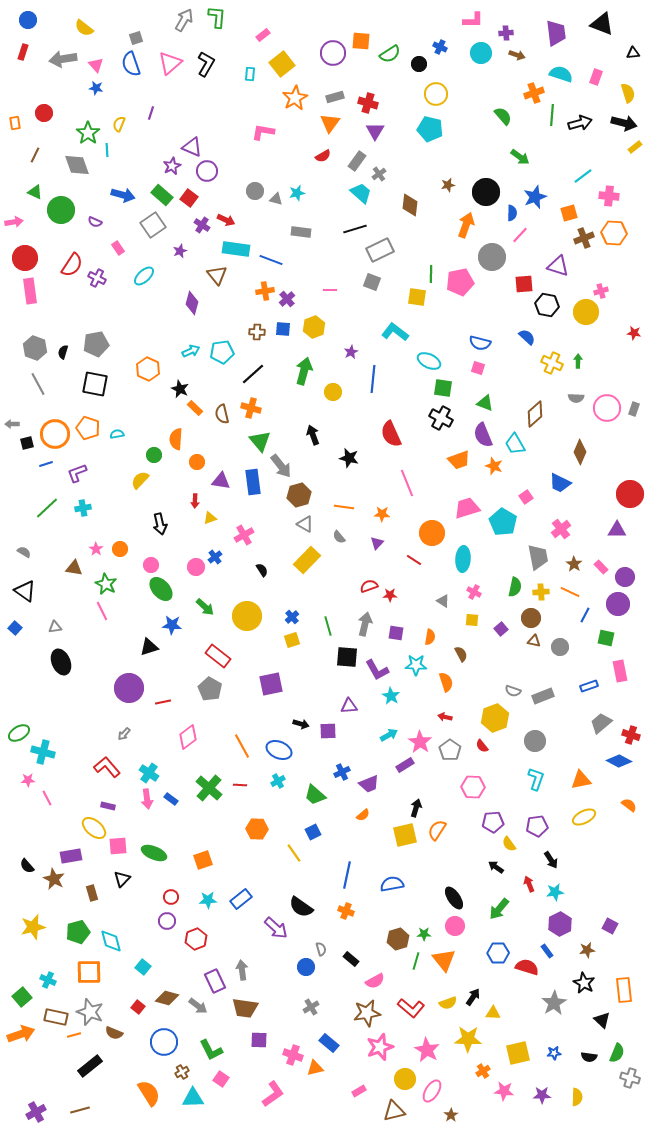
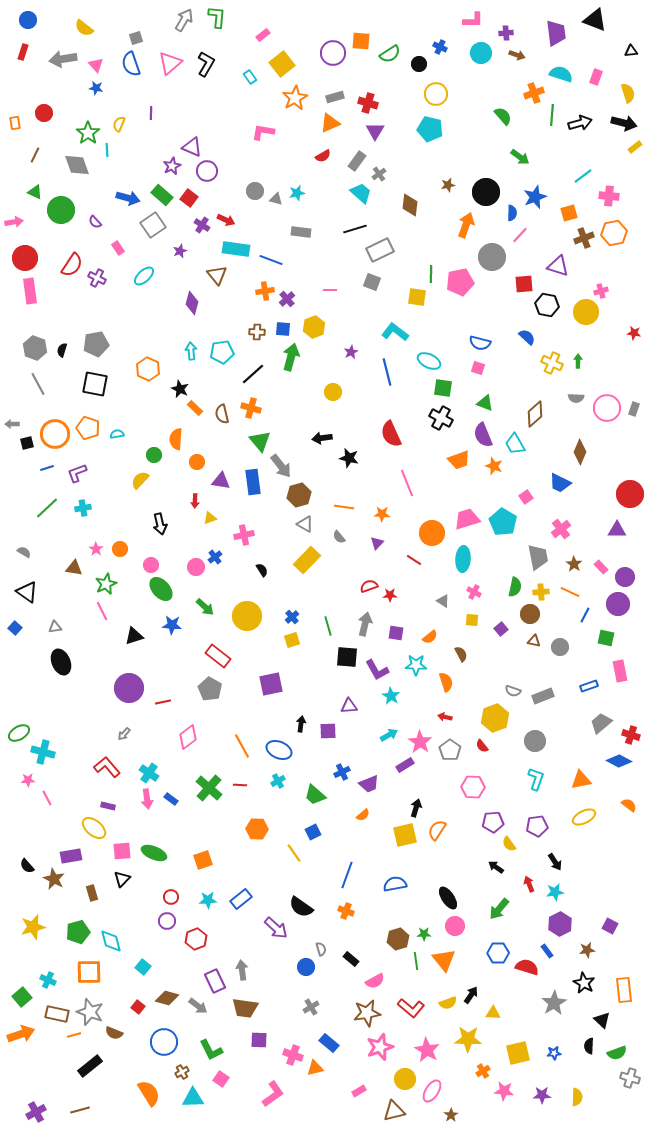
black triangle at (602, 24): moved 7 px left, 4 px up
black triangle at (633, 53): moved 2 px left, 2 px up
cyan rectangle at (250, 74): moved 3 px down; rotated 40 degrees counterclockwise
purple line at (151, 113): rotated 16 degrees counterclockwise
orange triangle at (330, 123): rotated 30 degrees clockwise
blue arrow at (123, 195): moved 5 px right, 3 px down
purple semicircle at (95, 222): rotated 24 degrees clockwise
orange hexagon at (614, 233): rotated 15 degrees counterclockwise
cyan arrow at (191, 351): rotated 72 degrees counterclockwise
black semicircle at (63, 352): moved 1 px left, 2 px up
green arrow at (304, 371): moved 13 px left, 14 px up
blue line at (373, 379): moved 14 px right, 7 px up; rotated 20 degrees counterclockwise
black arrow at (313, 435): moved 9 px right, 3 px down; rotated 78 degrees counterclockwise
blue line at (46, 464): moved 1 px right, 4 px down
pink trapezoid at (467, 508): moved 11 px down
pink cross at (244, 535): rotated 18 degrees clockwise
green star at (106, 584): rotated 20 degrees clockwise
black triangle at (25, 591): moved 2 px right, 1 px down
brown circle at (531, 618): moved 1 px left, 4 px up
orange semicircle at (430, 637): rotated 42 degrees clockwise
black triangle at (149, 647): moved 15 px left, 11 px up
black arrow at (301, 724): rotated 98 degrees counterclockwise
pink square at (118, 846): moved 4 px right, 5 px down
black arrow at (551, 860): moved 4 px right, 2 px down
blue line at (347, 875): rotated 8 degrees clockwise
blue semicircle at (392, 884): moved 3 px right
black ellipse at (454, 898): moved 6 px left
green line at (416, 961): rotated 24 degrees counterclockwise
black arrow at (473, 997): moved 2 px left, 2 px up
brown rectangle at (56, 1017): moved 1 px right, 3 px up
green semicircle at (617, 1053): rotated 48 degrees clockwise
black semicircle at (589, 1057): moved 11 px up; rotated 84 degrees clockwise
